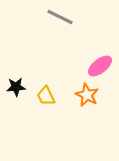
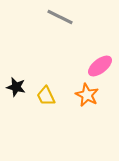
black star: rotated 18 degrees clockwise
